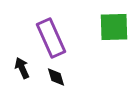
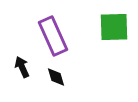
purple rectangle: moved 2 px right, 2 px up
black arrow: moved 1 px up
